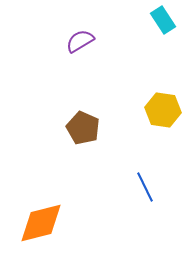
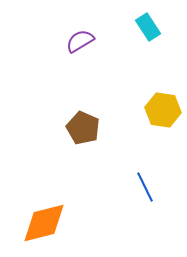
cyan rectangle: moved 15 px left, 7 px down
orange diamond: moved 3 px right
